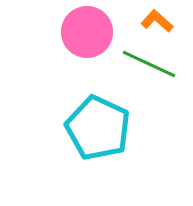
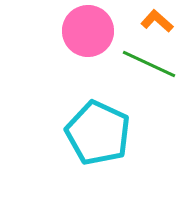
pink circle: moved 1 px right, 1 px up
cyan pentagon: moved 5 px down
